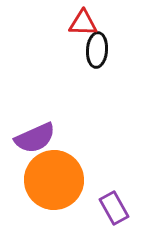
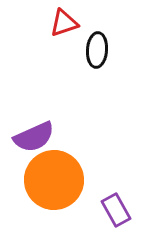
red triangle: moved 19 px left; rotated 20 degrees counterclockwise
purple semicircle: moved 1 px left, 1 px up
purple rectangle: moved 2 px right, 2 px down
